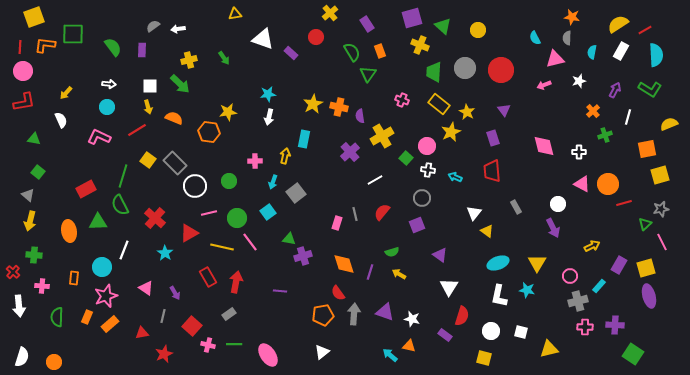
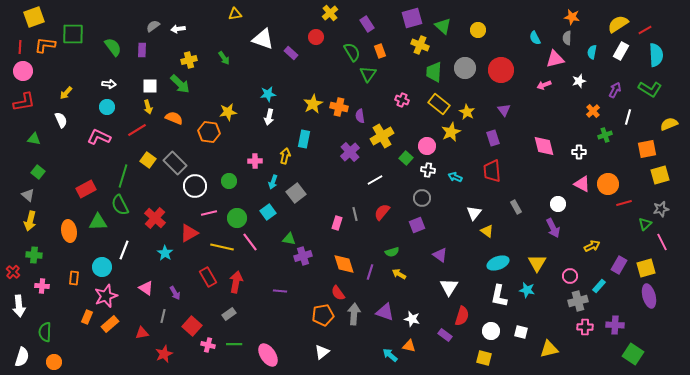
green semicircle at (57, 317): moved 12 px left, 15 px down
